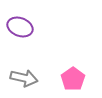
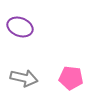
pink pentagon: moved 2 px left, 1 px up; rotated 30 degrees counterclockwise
